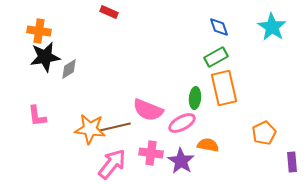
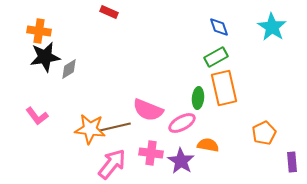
green ellipse: moved 3 px right
pink L-shape: rotated 30 degrees counterclockwise
